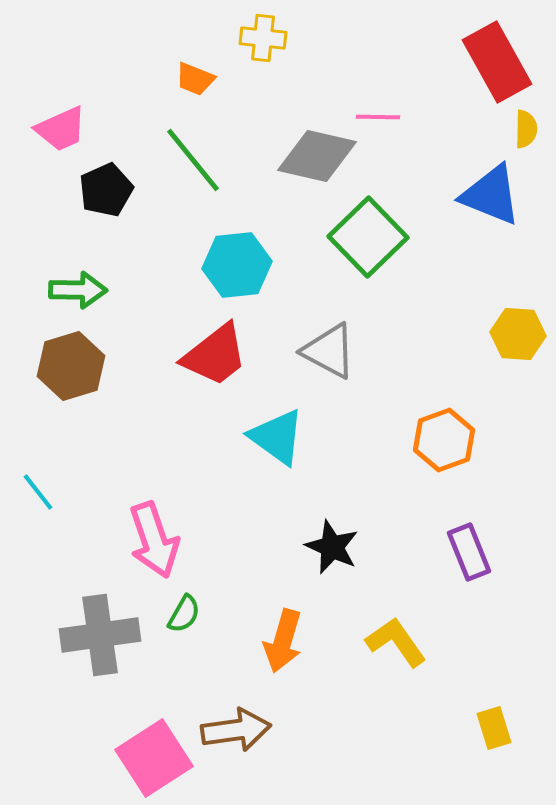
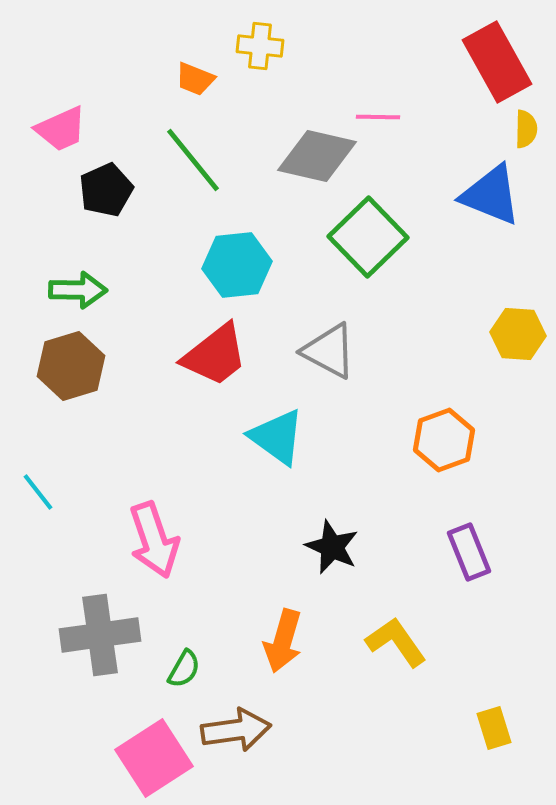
yellow cross: moved 3 px left, 8 px down
green semicircle: moved 55 px down
